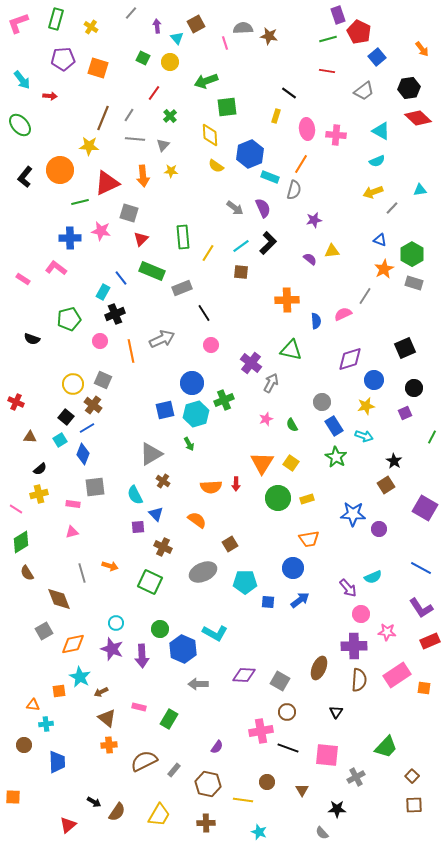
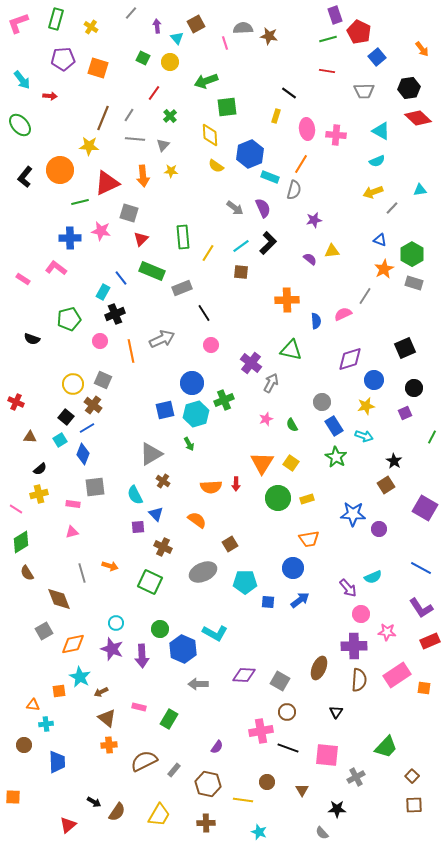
purple rectangle at (338, 15): moved 3 px left
gray trapezoid at (364, 91): rotated 35 degrees clockwise
